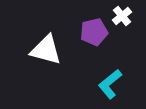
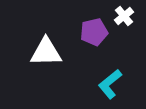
white cross: moved 2 px right
white triangle: moved 2 px down; rotated 16 degrees counterclockwise
